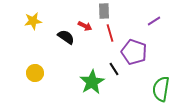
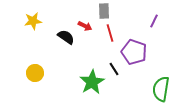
purple line: rotated 32 degrees counterclockwise
